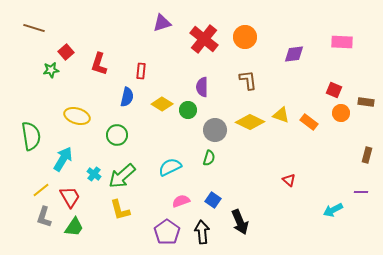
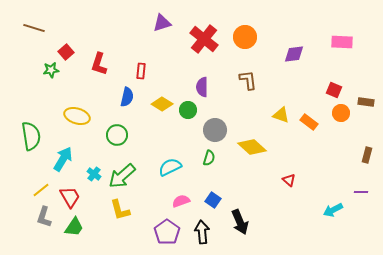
yellow diamond at (250, 122): moved 2 px right, 25 px down; rotated 16 degrees clockwise
